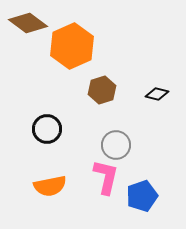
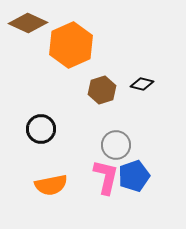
brown diamond: rotated 12 degrees counterclockwise
orange hexagon: moved 1 px left, 1 px up
black diamond: moved 15 px left, 10 px up
black circle: moved 6 px left
orange semicircle: moved 1 px right, 1 px up
blue pentagon: moved 8 px left, 20 px up
